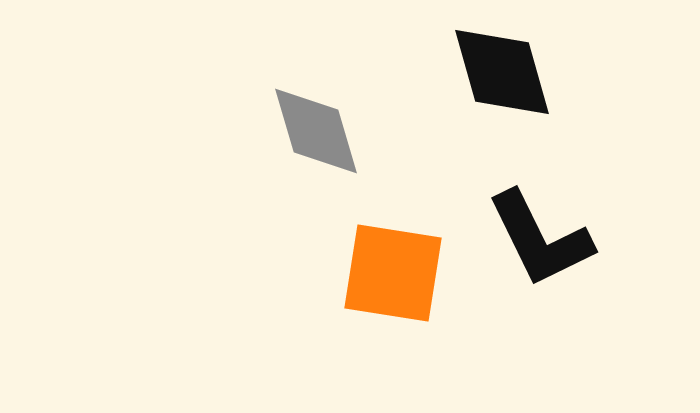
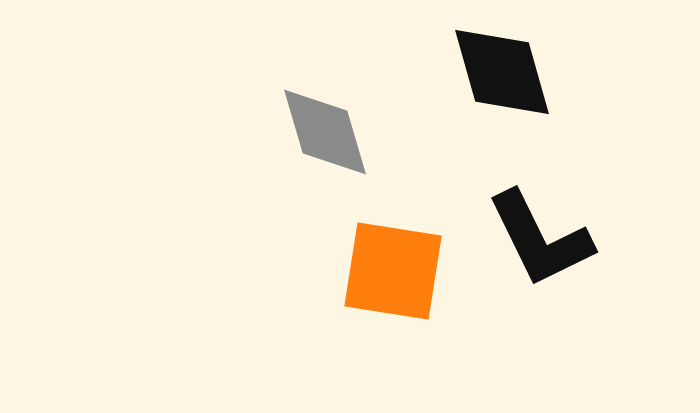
gray diamond: moved 9 px right, 1 px down
orange square: moved 2 px up
